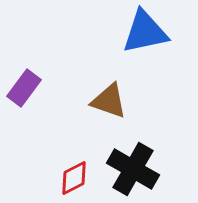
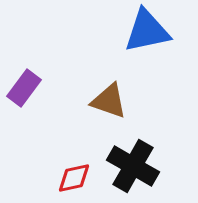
blue triangle: moved 2 px right, 1 px up
black cross: moved 3 px up
red diamond: rotated 15 degrees clockwise
